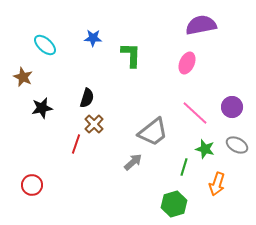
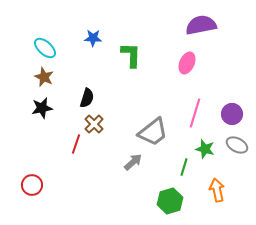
cyan ellipse: moved 3 px down
brown star: moved 21 px right
purple circle: moved 7 px down
pink line: rotated 64 degrees clockwise
orange arrow: moved 6 px down; rotated 150 degrees clockwise
green hexagon: moved 4 px left, 3 px up
